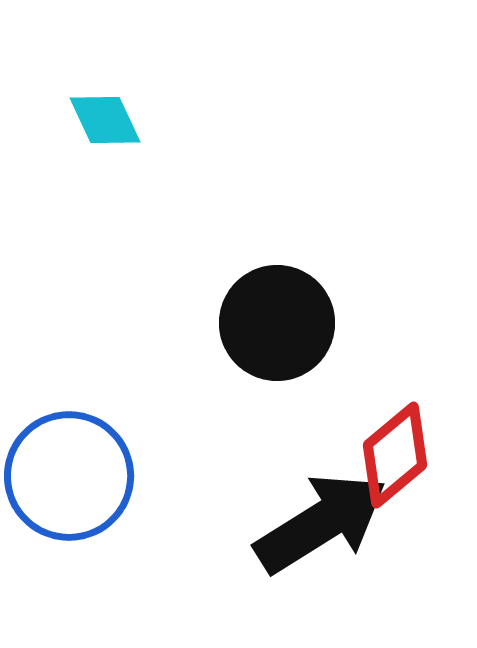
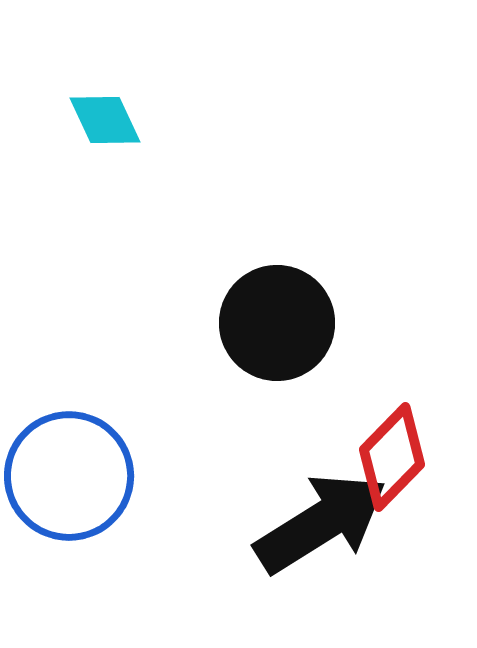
red diamond: moved 3 px left, 2 px down; rotated 6 degrees counterclockwise
